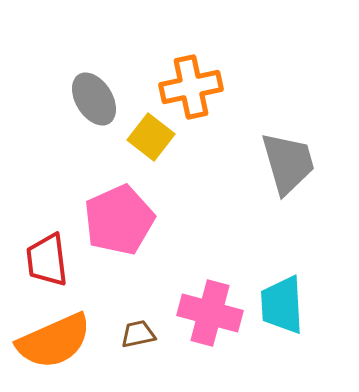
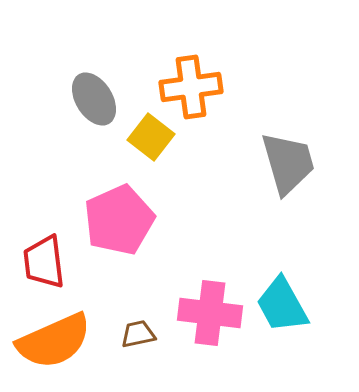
orange cross: rotated 4 degrees clockwise
red trapezoid: moved 3 px left, 2 px down
cyan trapezoid: rotated 26 degrees counterclockwise
pink cross: rotated 8 degrees counterclockwise
